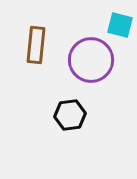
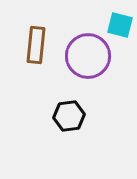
purple circle: moved 3 px left, 4 px up
black hexagon: moved 1 px left, 1 px down
